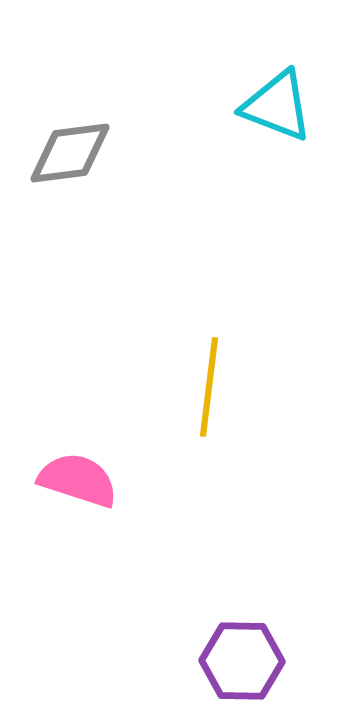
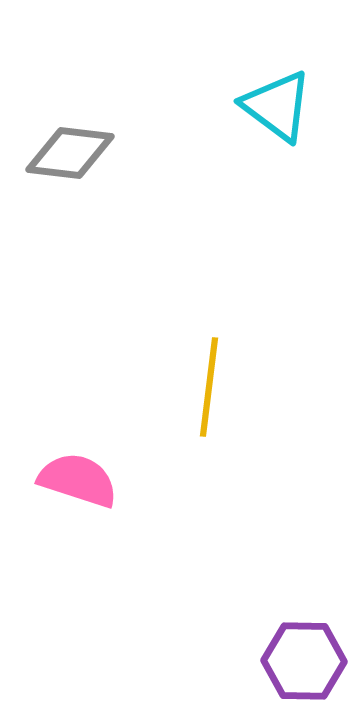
cyan triangle: rotated 16 degrees clockwise
gray diamond: rotated 14 degrees clockwise
purple hexagon: moved 62 px right
